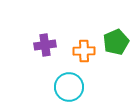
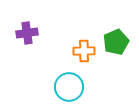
purple cross: moved 18 px left, 12 px up
